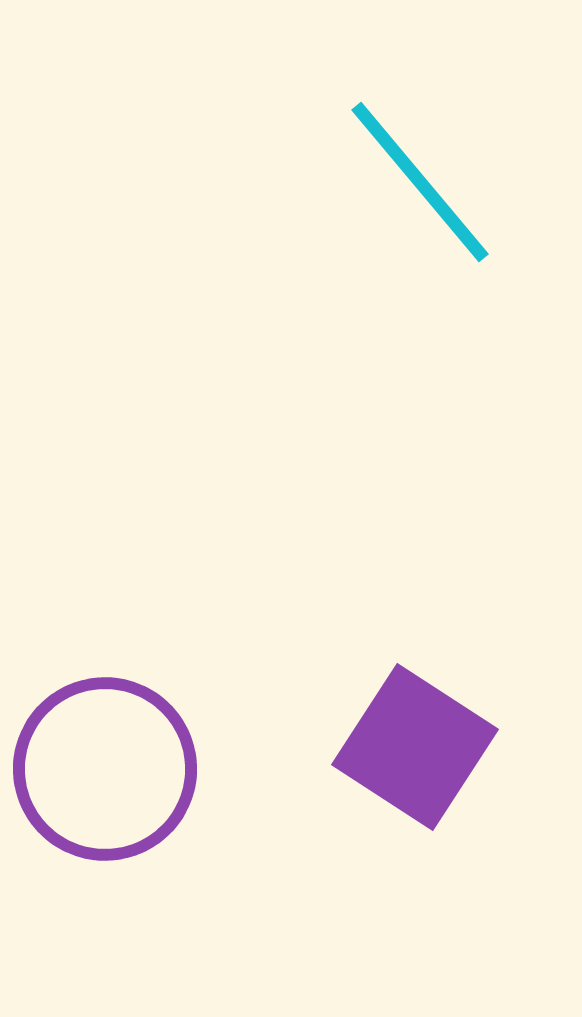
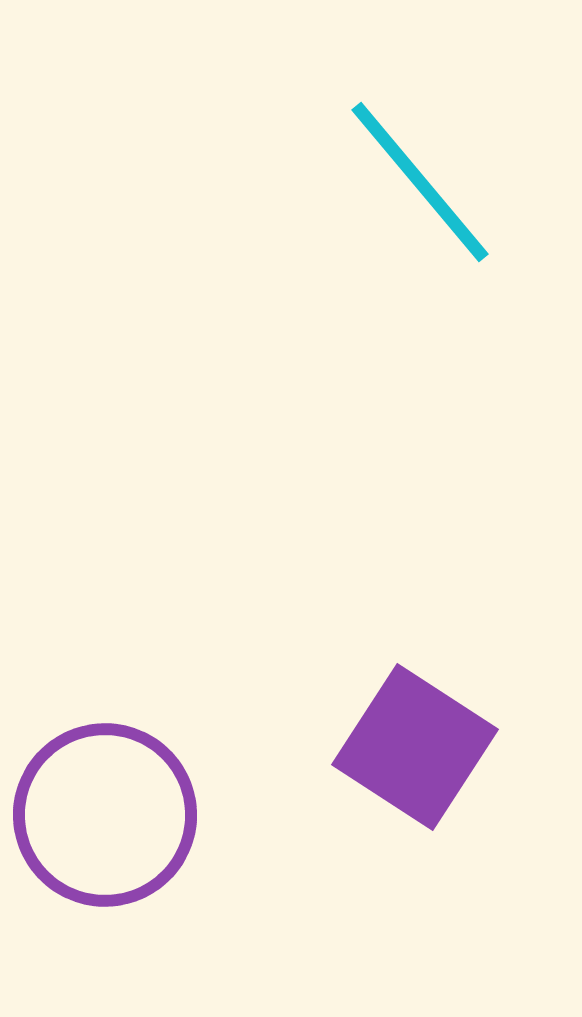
purple circle: moved 46 px down
